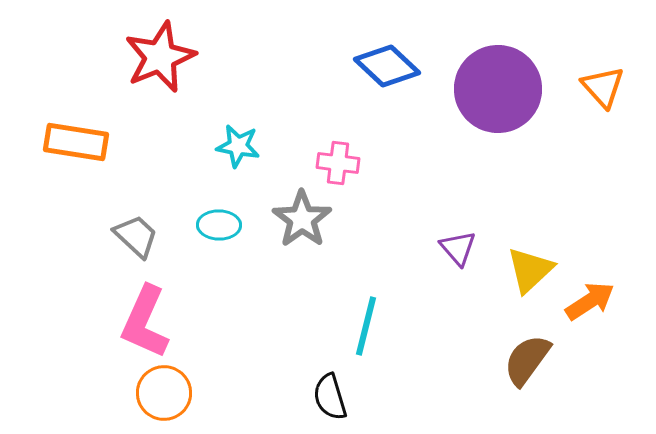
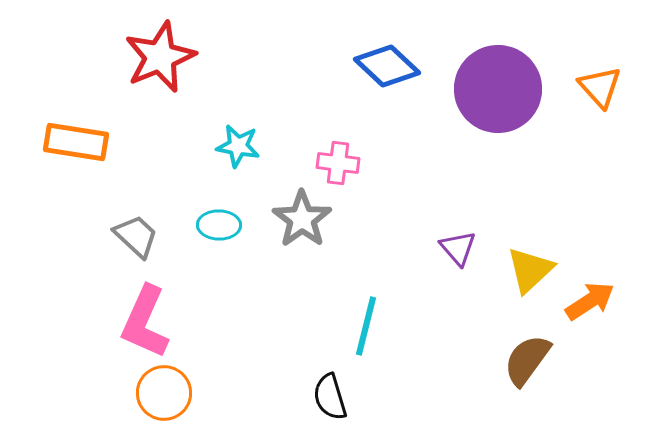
orange triangle: moved 3 px left
